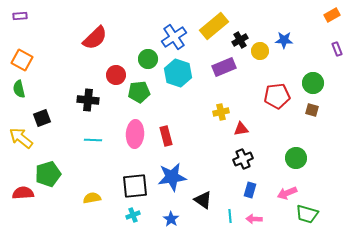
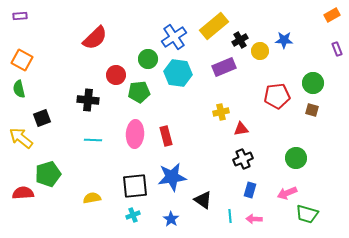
cyan hexagon at (178, 73): rotated 12 degrees counterclockwise
